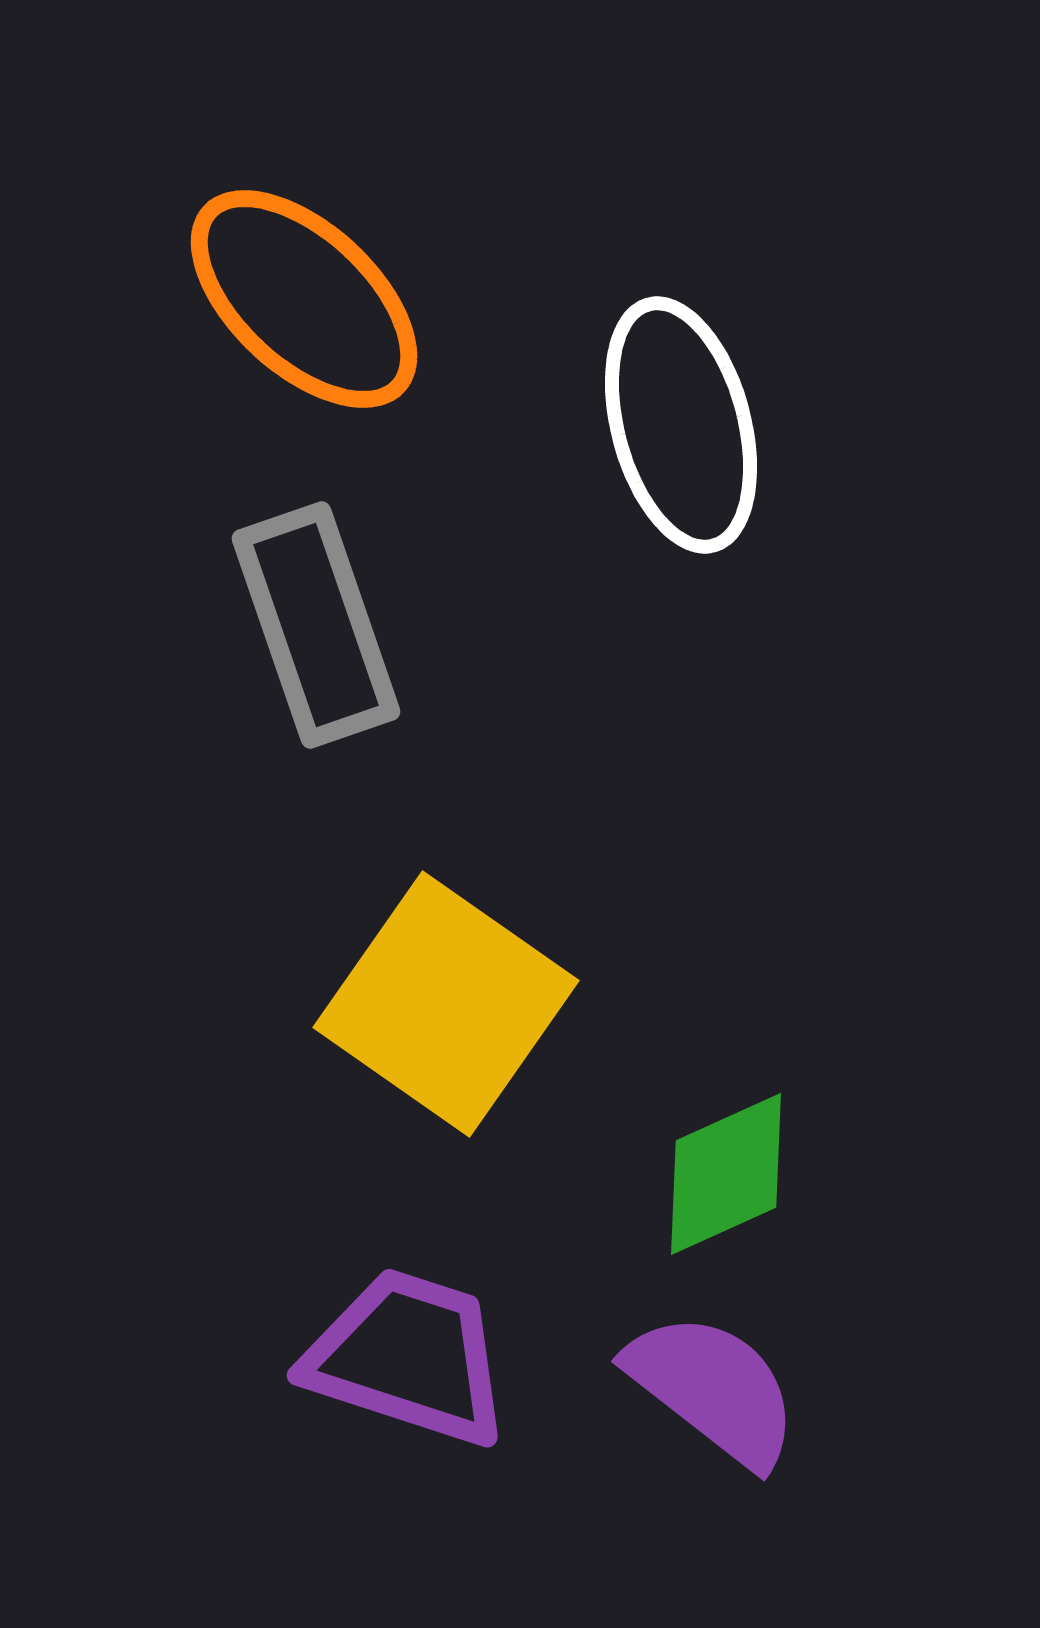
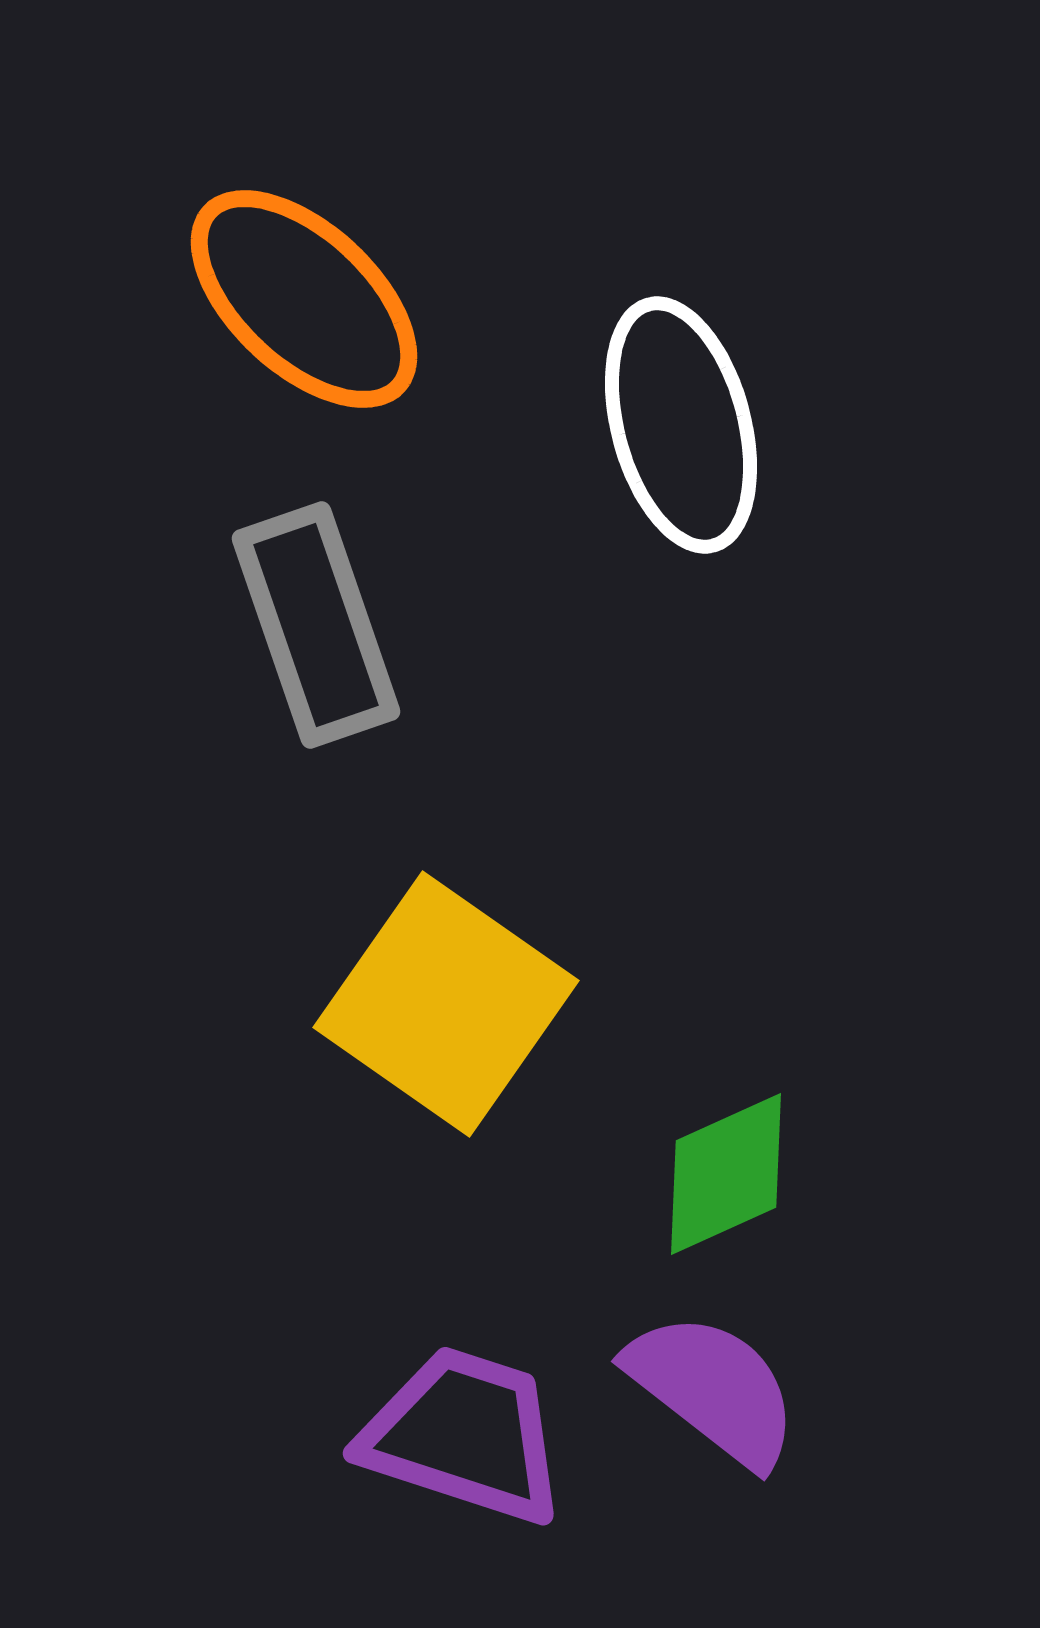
purple trapezoid: moved 56 px right, 78 px down
